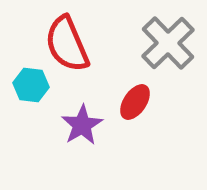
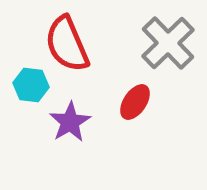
purple star: moved 12 px left, 3 px up
